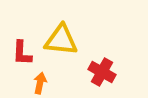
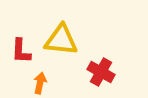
red L-shape: moved 1 px left, 2 px up
red cross: moved 1 px left
